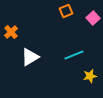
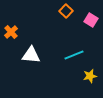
orange square: rotated 24 degrees counterclockwise
pink square: moved 2 px left, 2 px down; rotated 16 degrees counterclockwise
white triangle: moved 1 px right, 2 px up; rotated 36 degrees clockwise
